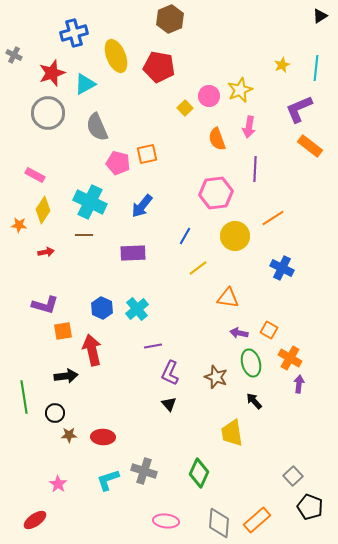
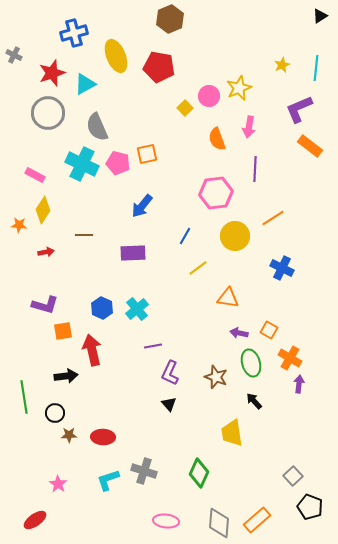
yellow star at (240, 90): moved 1 px left, 2 px up
cyan cross at (90, 202): moved 8 px left, 38 px up
